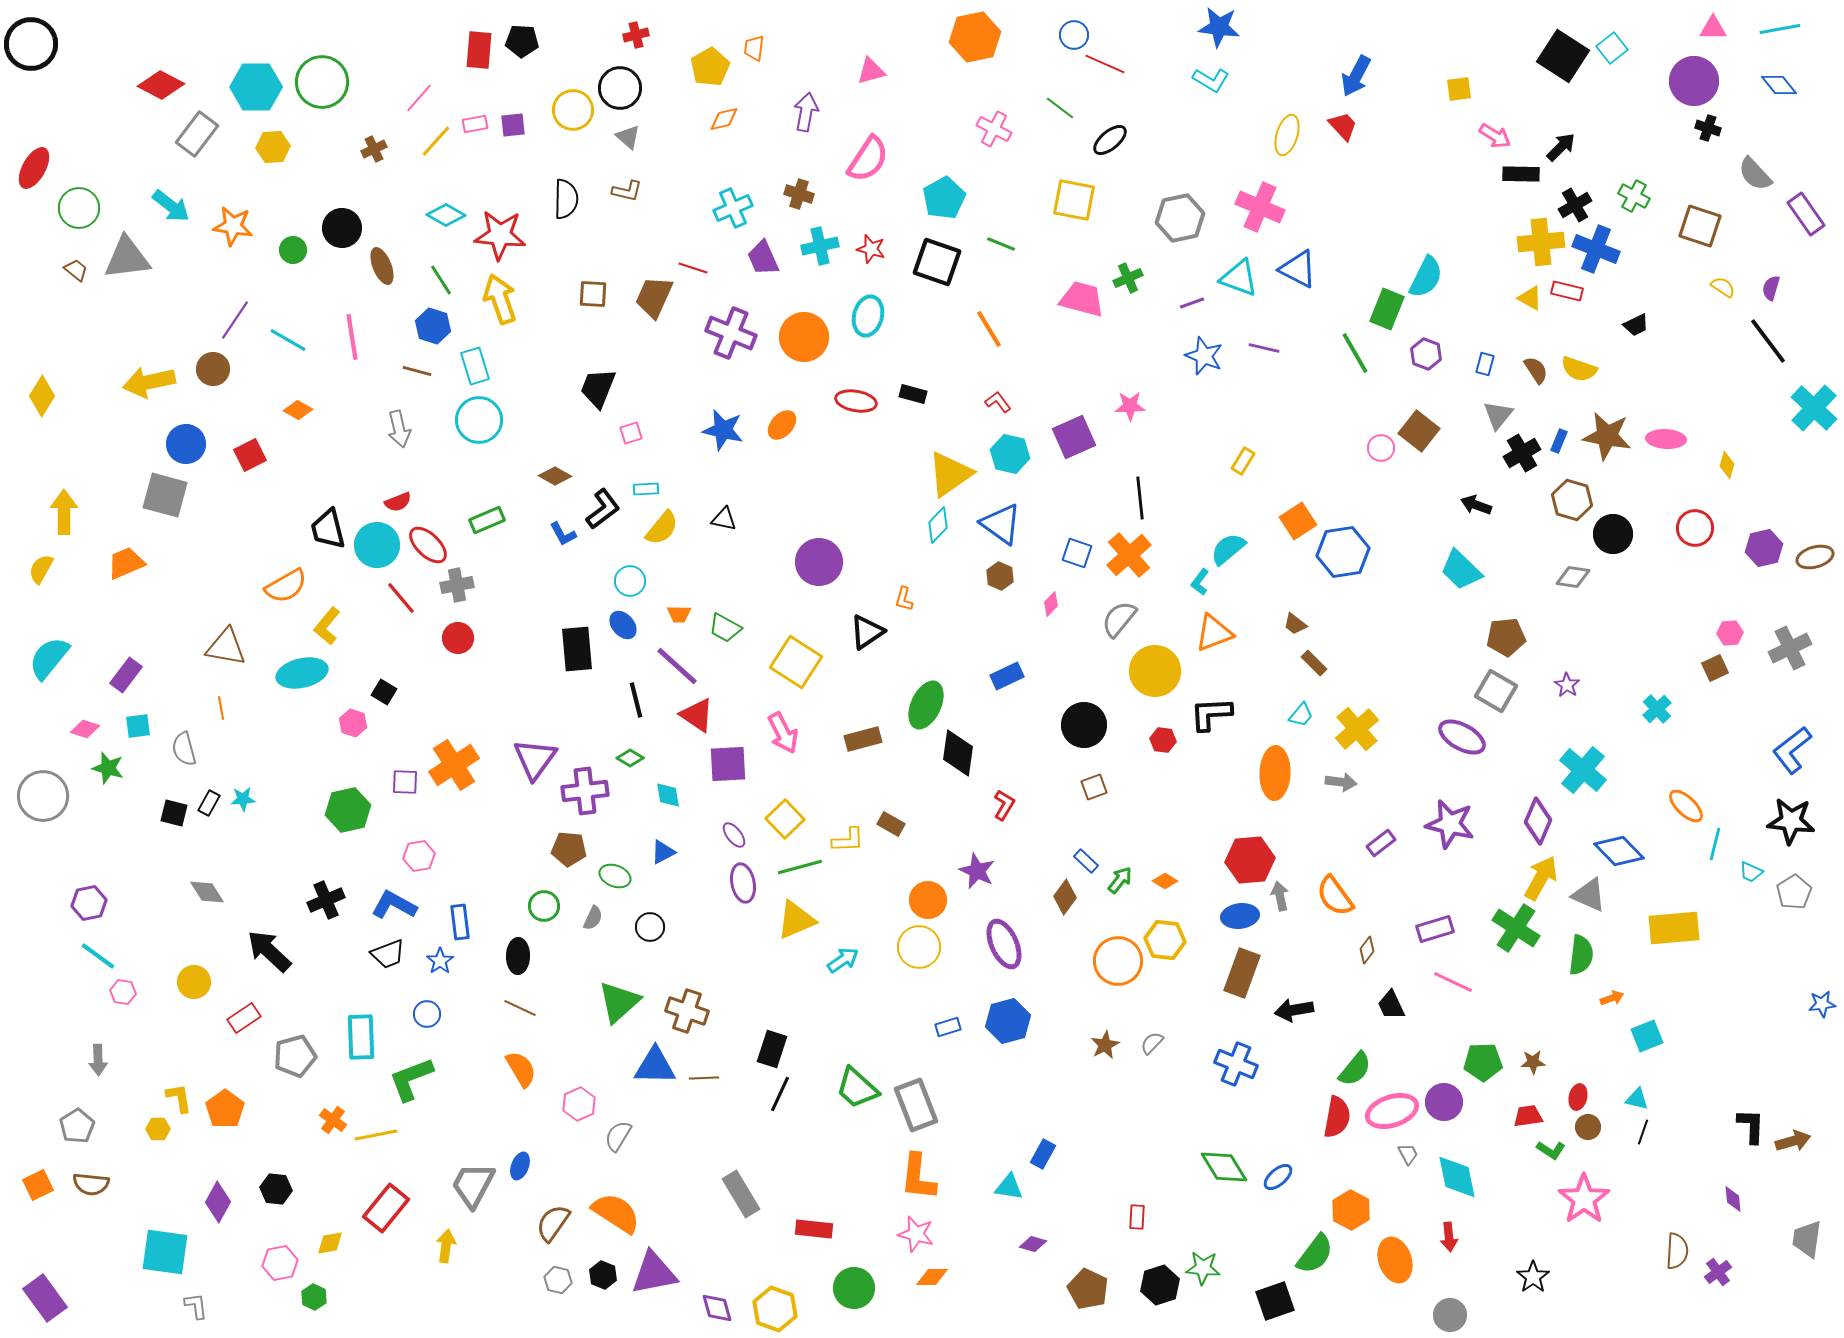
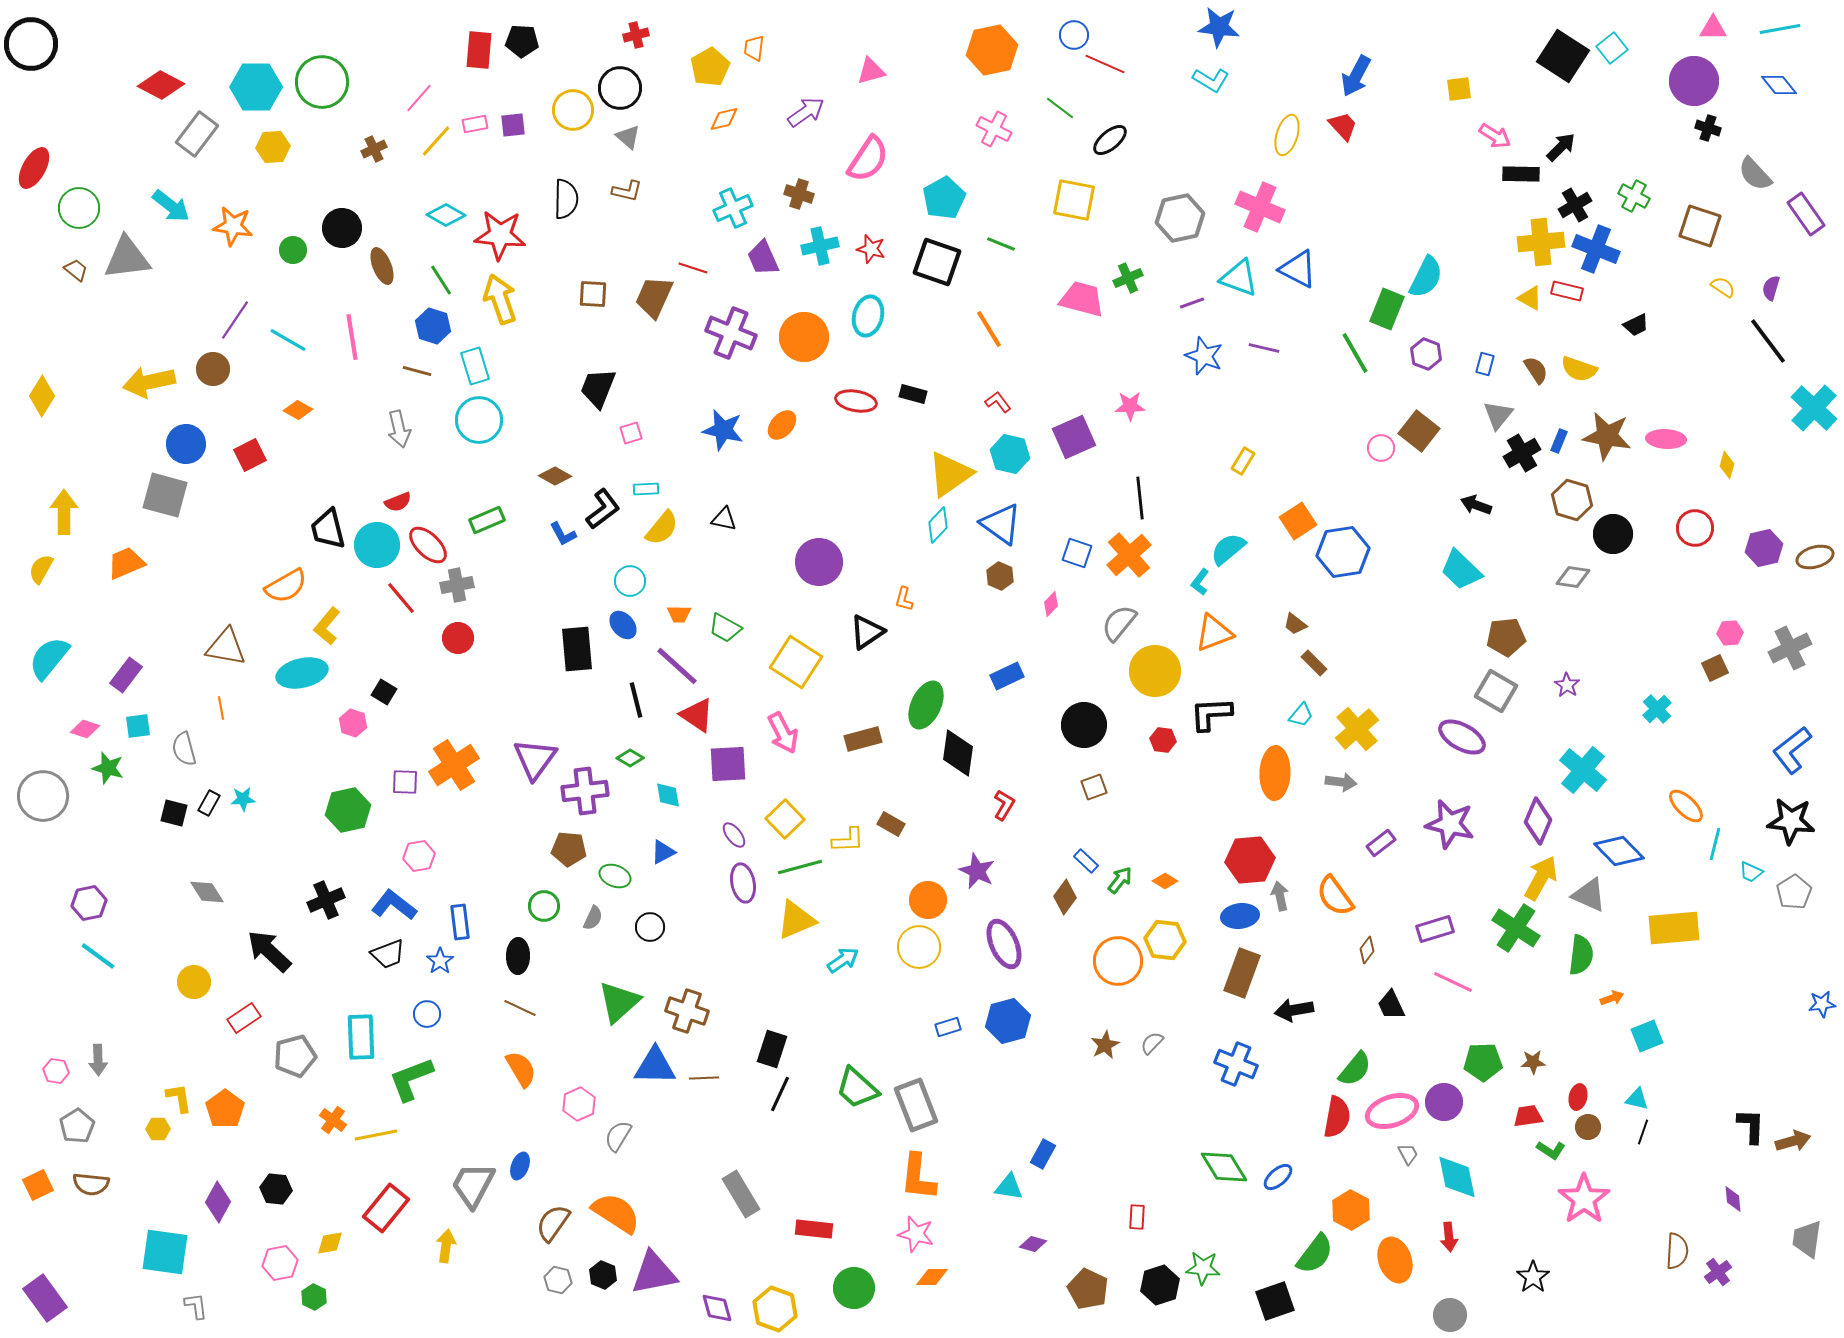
orange hexagon at (975, 37): moved 17 px right, 13 px down
purple arrow at (806, 112): rotated 45 degrees clockwise
gray semicircle at (1119, 619): moved 4 px down
blue L-shape at (394, 905): rotated 9 degrees clockwise
pink hexagon at (123, 992): moved 67 px left, 79 px down
